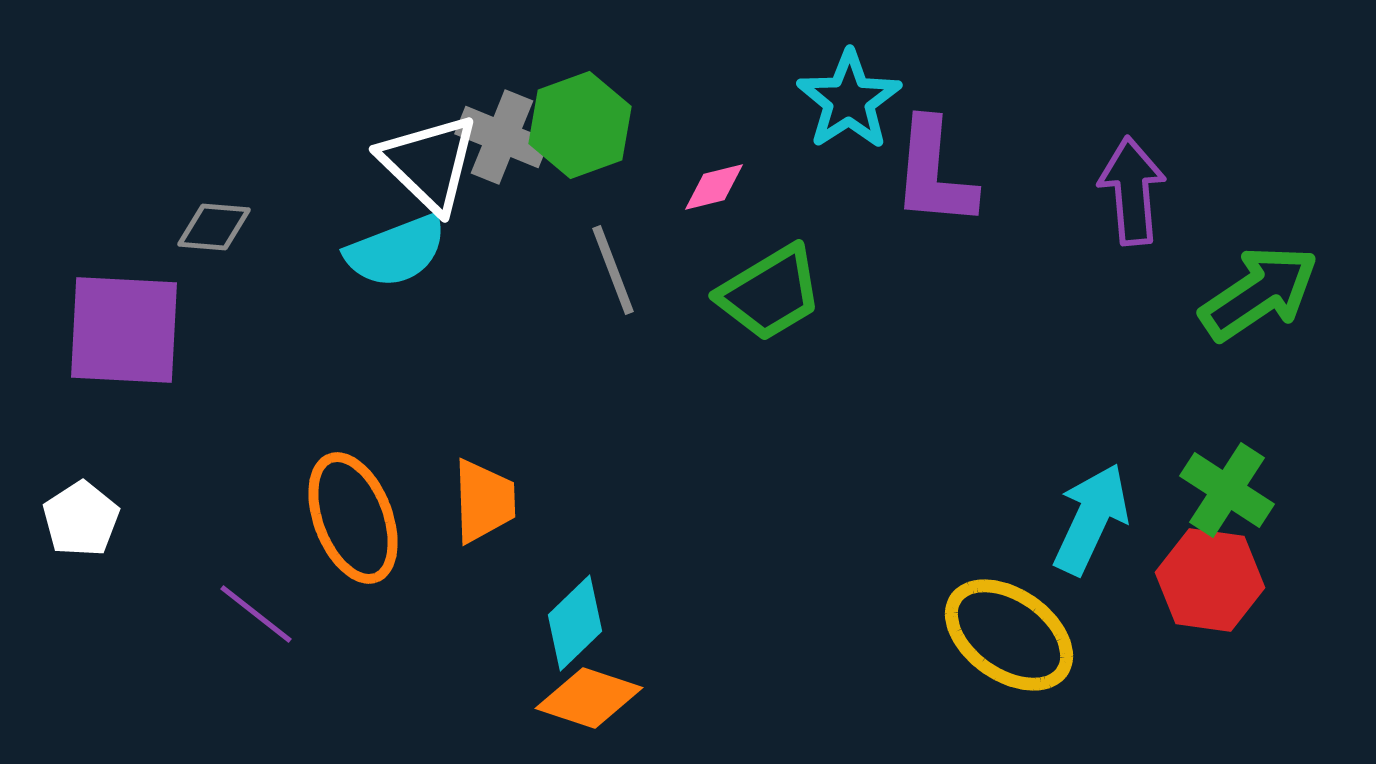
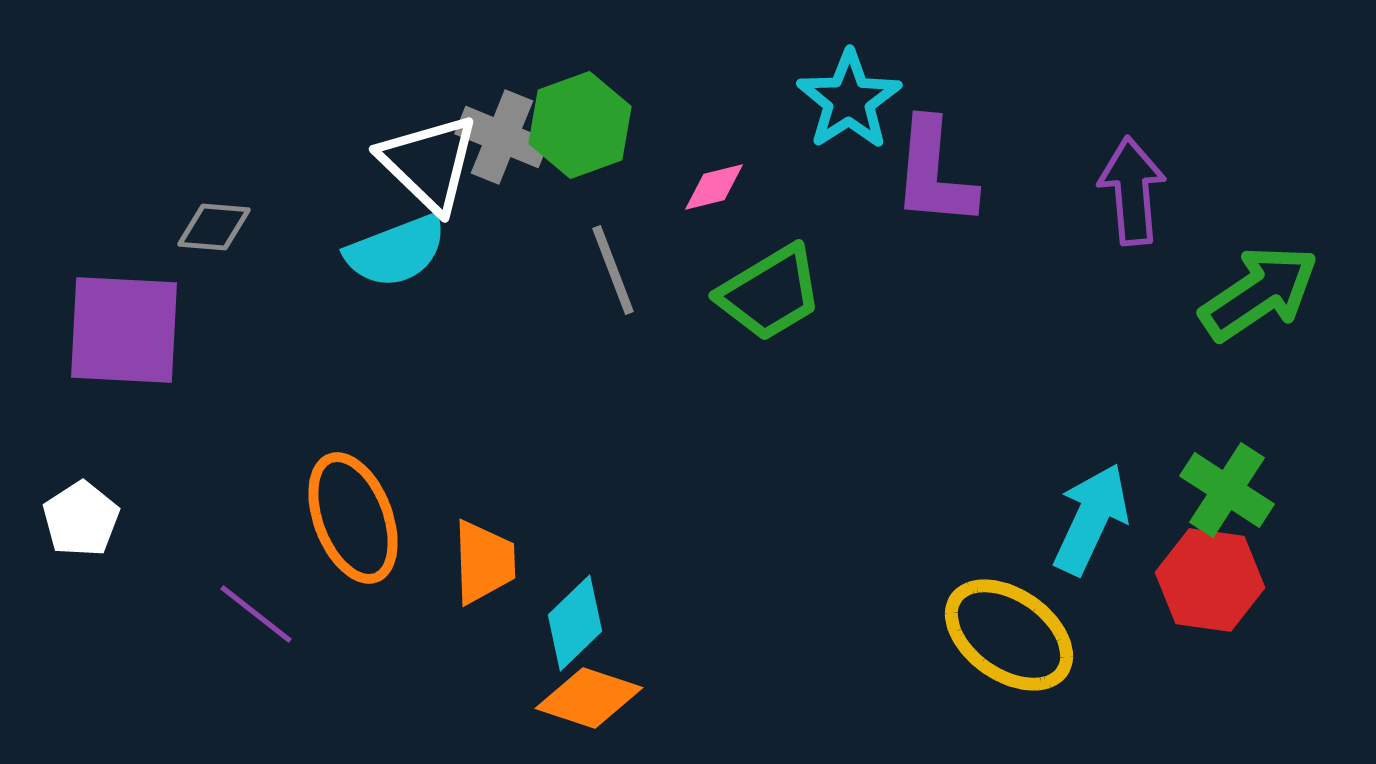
orange trapezoid: moved 61 px down
